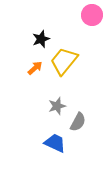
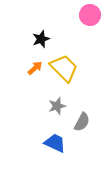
pink circle: moved 2 px left
yellow trapezoid: moved 7 px down; rotated 96 degrees clockwise
gray semicircle: moved 4 px right
